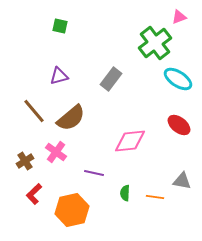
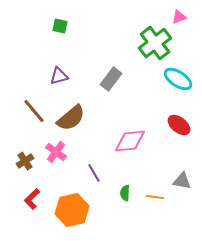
purple line: rotated 48 degrees clockwise
red L-shape: moved 2 px left, 5 px down
